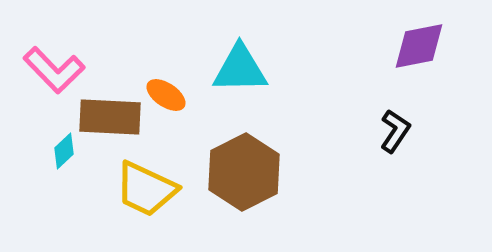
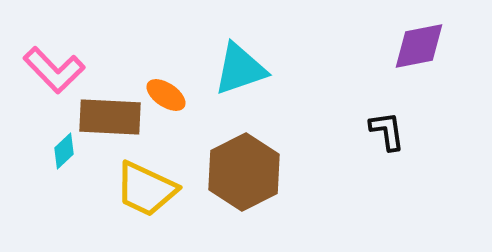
cyan triangle: rotated 18 degrees counterclockwise
black L-shape: moved 8 px left; rotated 42 degrees counterclockwise
